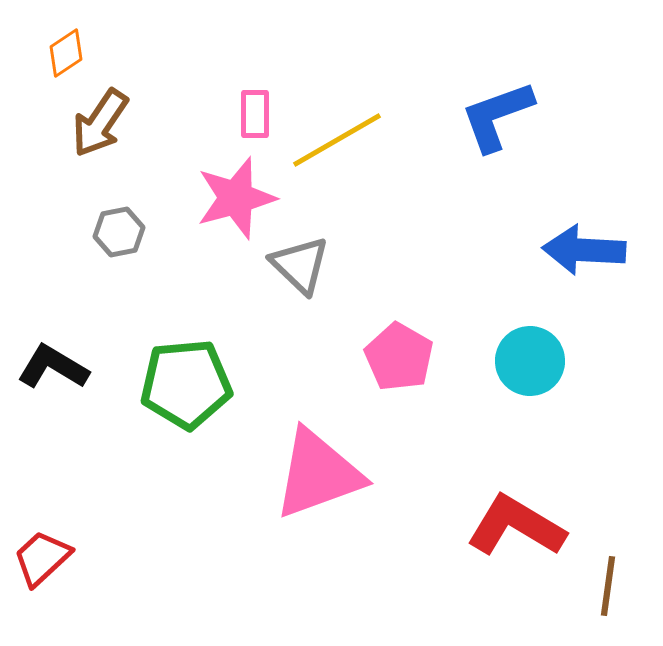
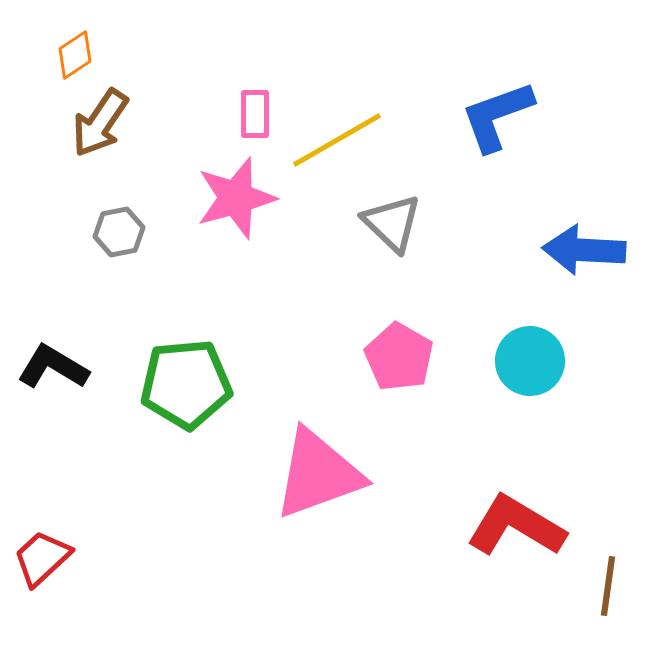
orange diamond: moved 9 px right, 2 px down
gray triangle: moved 92 px right, 42 px up
